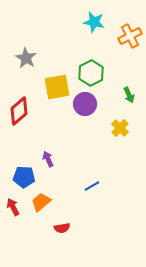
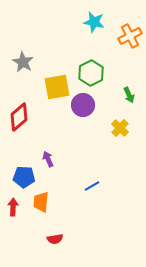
gray star: moved 3 px left, 4 px down
purple circle: moved 2 px left, 1 px down
red diamond: moved 6 px down
orange trapezoid: rotated 45 degrees counterclockwise
red arrow: rotated 30 degrees clockwise
red semicircle: moved 7 px left, 11 px down
